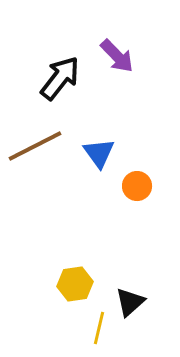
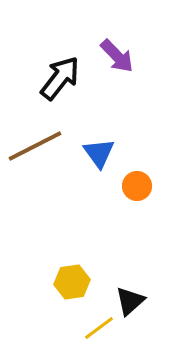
yellow hexagon: moved 3 px left, 2 px up
black triangle: moved 1 px up
yellow line: rotated 40 degrees clockwise
